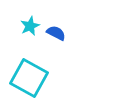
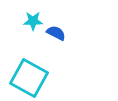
cyan star: moved 3 px right, 5 px up; rotated 24 degrees clockwise
